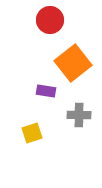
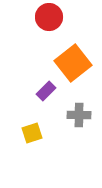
red circle: moved 1 px left, 3 px up
purple rectangle: rotated 54 degrees counterclockwise
